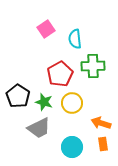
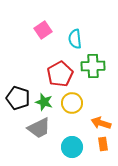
pink square: moved 3 px left, 1 px down
black pentagon: moved 2 px down; rotated 15 degrees counterclockwise
